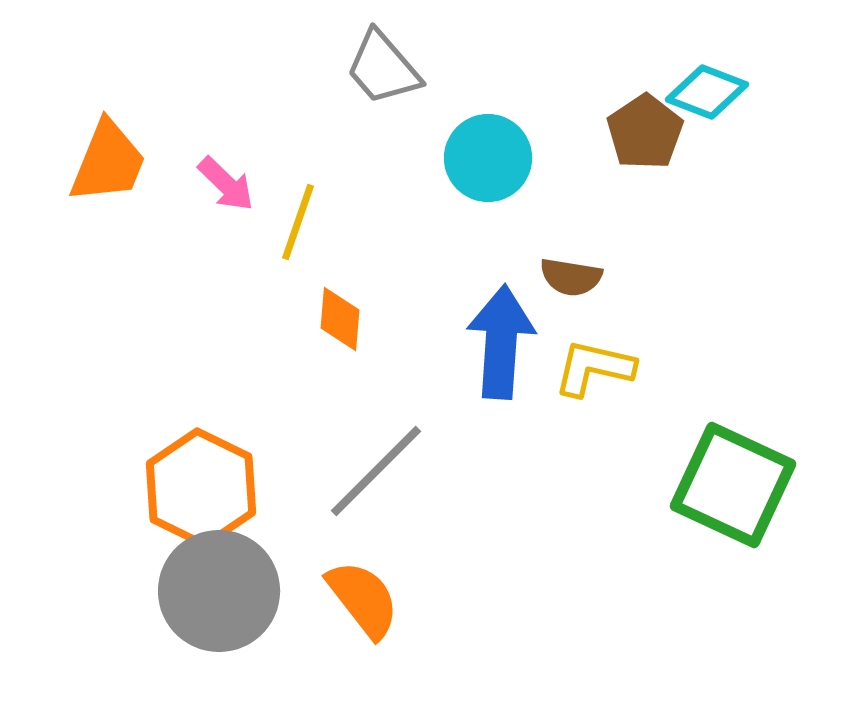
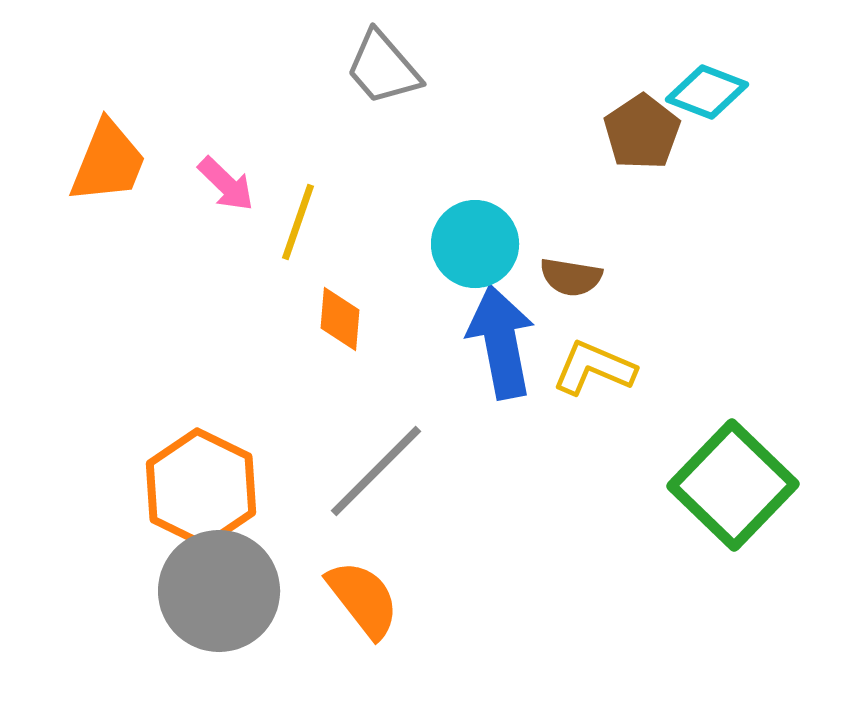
brown pentagon: moved 3 px left
cyan circle: moved 13 px left, 86 px down
blue arrow: rotated 15 degrees counterclockwise
yellow L-shape: rotated 10 degrees clockwise
green square: rotated 19 degrees clockwise
